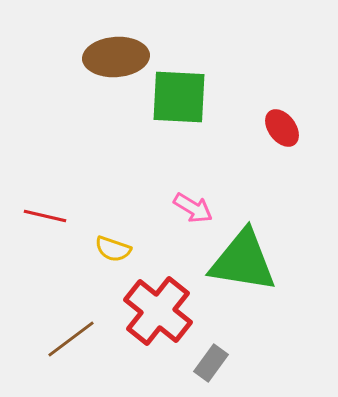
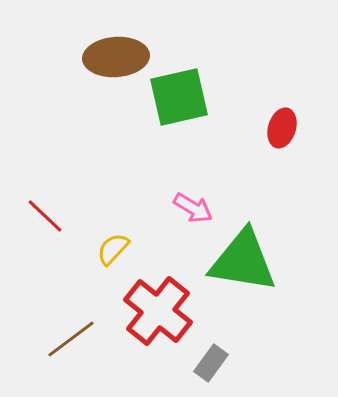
green square: rotated 16 degrees counterclockwise
red ellipse: rotated 54 degrees clockwise
red line: rotated 30 degrees clockwise
yellow semicircle: rotated 114 degrees clockwise
